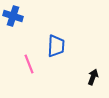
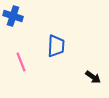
pink line: moved 8 px left, 2 px up
black arrow: rotated 105 degrees clockwise
